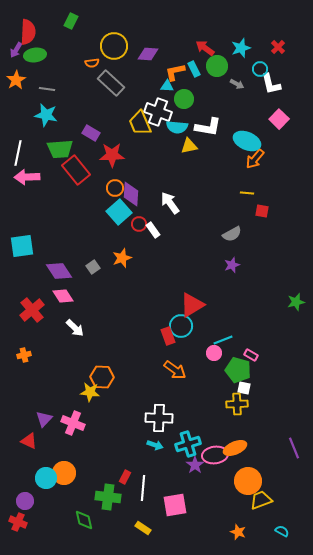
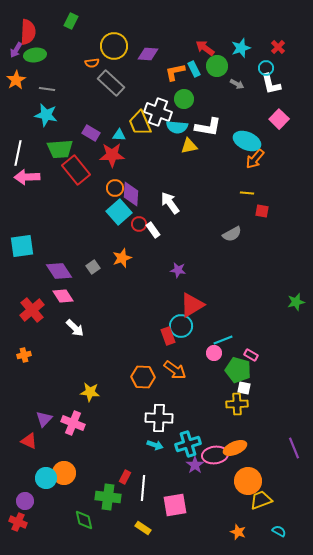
cyan circle at (260, 69): moved 6 px right, 1 px up
cyan triangle at (167, 86): moved 48 px left, 49 px down
purple star at (232, 265): moved 54 px left, 5 px down; rotated 28 degrees clockwise
orange hexagon at (102, 377): moved 41 px right
cyan semicircle at (282, 531): moved 3 px left
